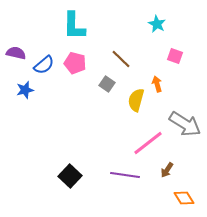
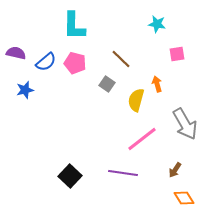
cyan star: rotated 18 degrees counterclockwise
pink square: moved 2 px right, 2 px up; rotated 28 degrees counterclockwise
blue semicircle: moved 2 px right, 3 px up
gray arrow: rotated 28 degrees clockwise
pink line: moved 6 px left, 4 px up
brown arrow: moved 8 px right
purple line: moved 2 px left, 2 px up
